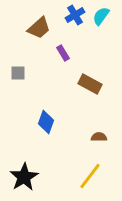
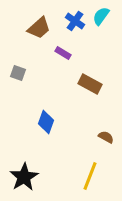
blue cross: moved 6 px down; rotated 24 degrees counterclockwise
purple rectangle: rotated 28 degrees counterclockwise
gray square: rotated 21 degrees clockwise
brown semicircle: moved 7 px right; rotated 28 degrees clockwise
yellow line: rotated 16 degrees counterclockwise
